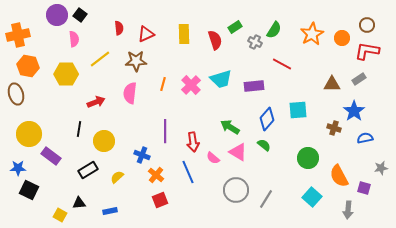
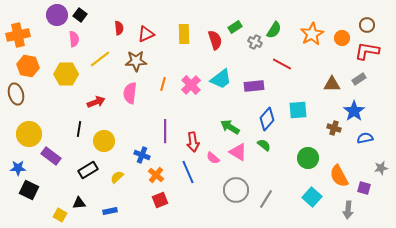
cyan trapezoid at (221, 79): rotated 20 degrees counterclockwise
